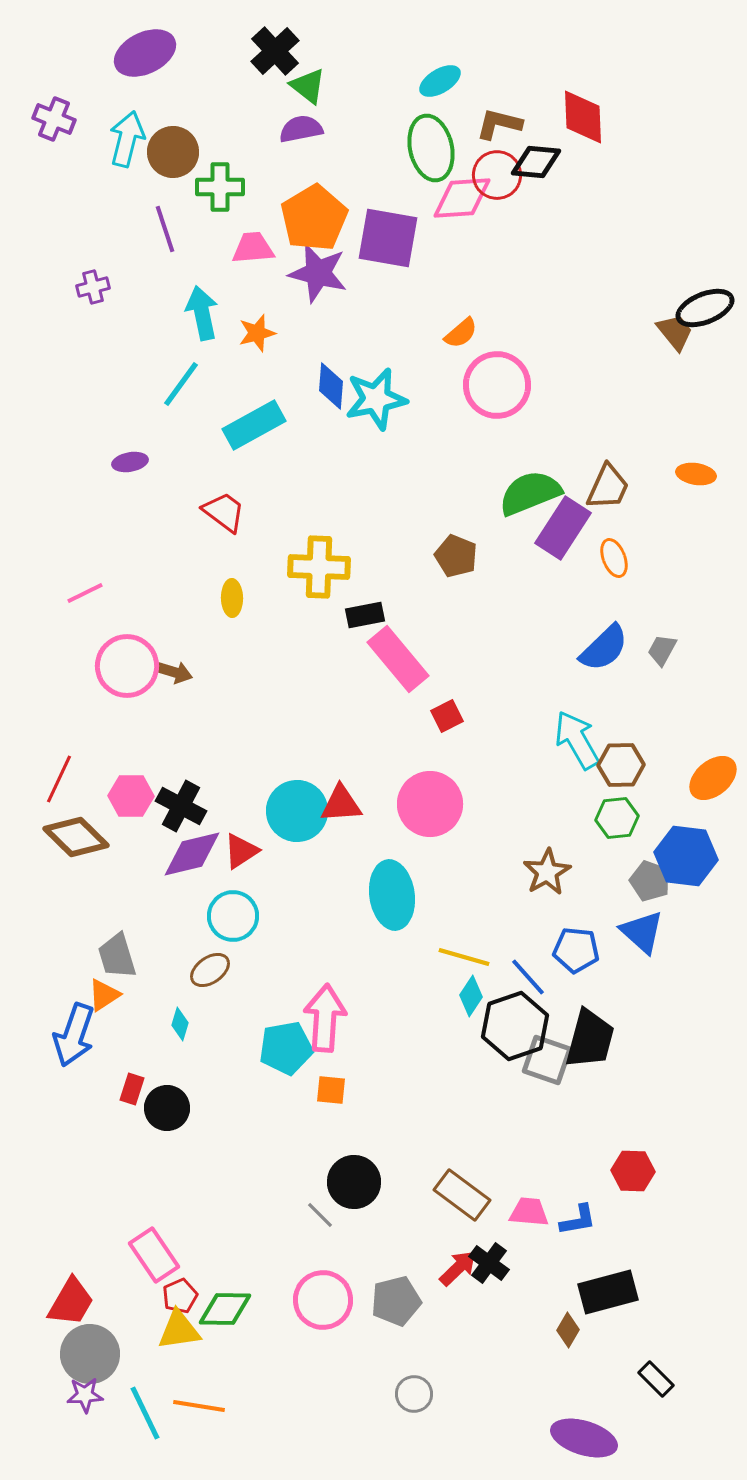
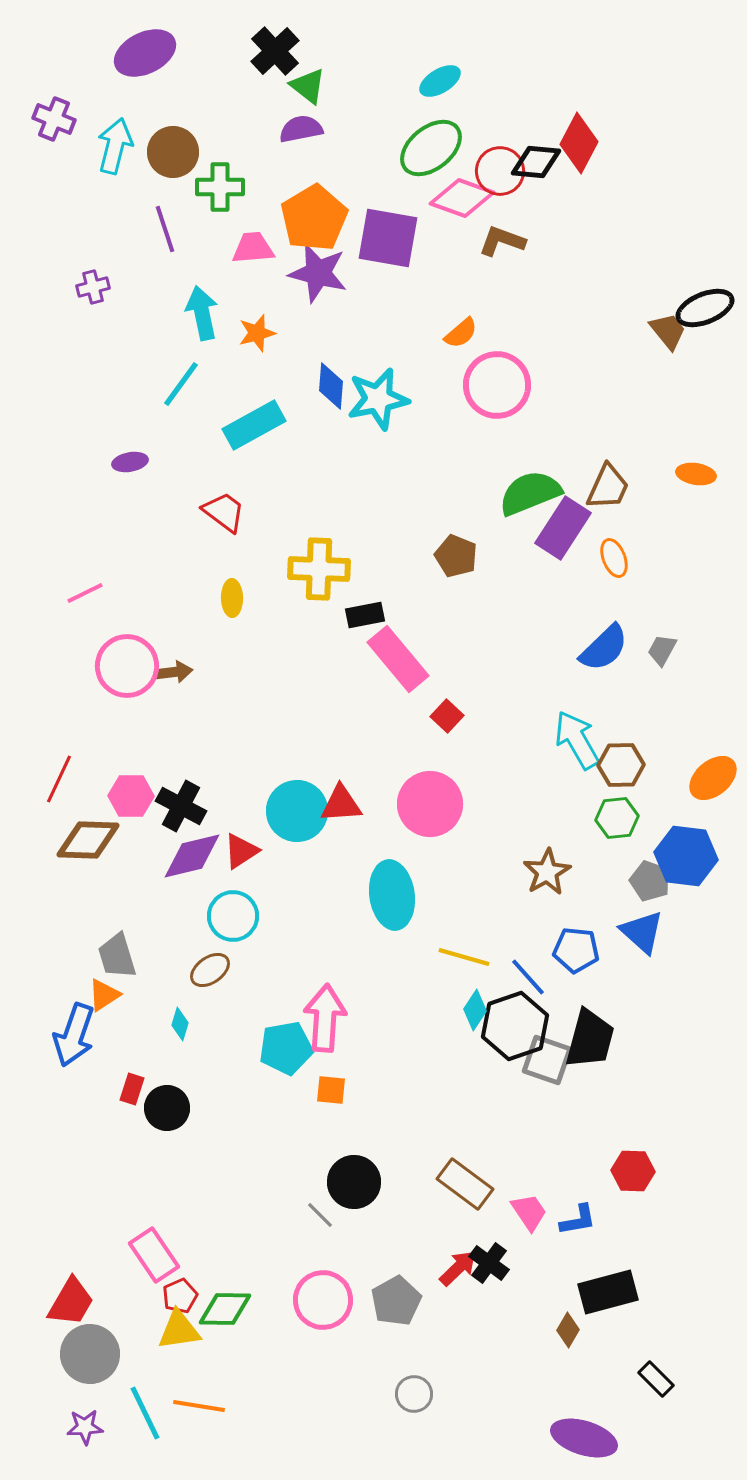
red diamond at (583, 117): moved 4 px left, 26 px down; rotated 30 degrees clockwise
brown L-shape at (499, 124): moved 3 px right, 117 px down; rotated 6 degrees clockwise
cyan arrow at (127, 139): moved 12 px left, 7 px down
green ellipse at (431, 148): rotated 64 degrees clockwise
red circle at (497, 175): moved 3 px right, 4 px up
pink diamond at (462, 198): rotated 24 degrees clockwise
brown trapezoid at (675, 332): moved 7 px left, 1 px up
cyan star at (376, 399): moved 2 px right
yellow cross at (319, 567): moved 2 px down
brown arrow at (174, 672): rotated 24 degrees counterclockwise
red square at (447, 716): rotated 20 degrees counterclockwise
brown diamond at (76, 837): moved 12 px right, 3 px down; rotated 42 degrees counterclockwise
purple diamond at (192, 854): moved 2 px down
cyan diamond at (471, 996): moved 4 px right, 14 px down
brown rectangle at (462, 1195): moved 3 px right, 11 px up
pink trapezoid at (529, 1212): rotated 51 degrees clockwise
gray pentagon at (396, 1301): rotated 15 degrees counterclockwise
purple star at (85, 1395): moved 32 px down
